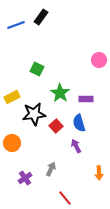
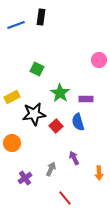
black rectangle: rotated 28 degrees counterclockwise
blue semicircle: moved 1 px left, 1 px up
purple arrow: moved 2 px left, 12 px down
